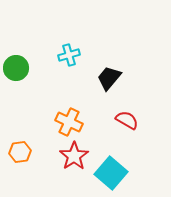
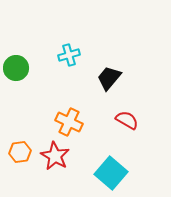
red star: moved 19 px left; rotated 8 degrees counterclockwise
